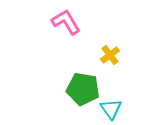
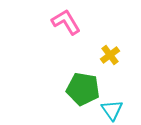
cyan triangle: moved 1 px right, 1 px down
